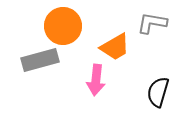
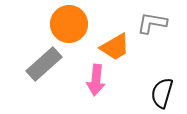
orange circle: moved 6 px right, 2 px up
gray rectangle: moved 4 px right, 4 px down; rotated 27 degrees counterclockwise
black semicircle: moved 4 px right, 1 px down
